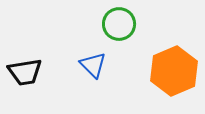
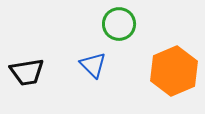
black trapezoid: moved 2 px right
